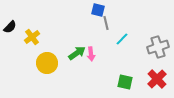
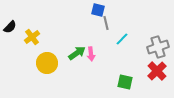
red cross: moved 8 px up
